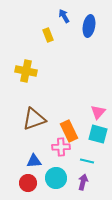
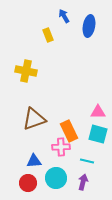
pink triangle: rotated 49 degrees clockwise
